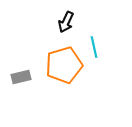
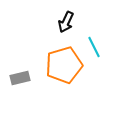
cyan line: rotated 15 degrees counterclockwise
gray rectangle: moved 1 px left, 1 px down
